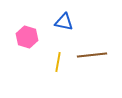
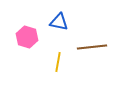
blue triangle: moved 5 px left
brown line: moved 8 px up
